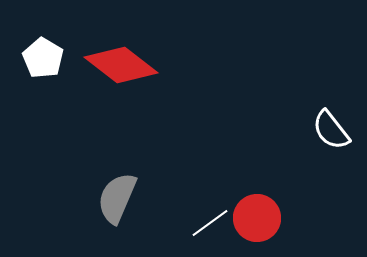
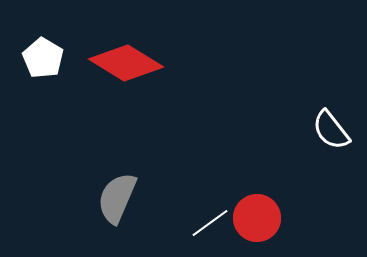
red diamond: moved 5 px right, 2 px up; rotated 6 degrees counterclockwise
